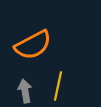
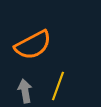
yellow line: rotated 8 degrees clockwise
